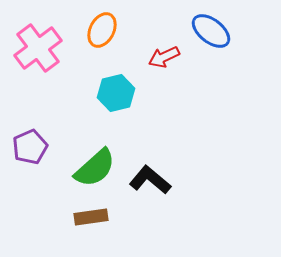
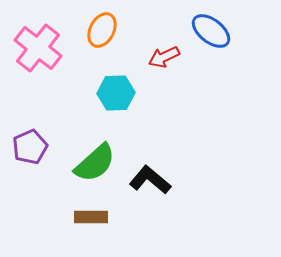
pink cross: rotated 15 degrees counterclockwise
cyan hexagon: rotated 12 degrees clockwise
green semicircle: moved 5 px up
brown rectangle: rotated 8 degrees clockwise
